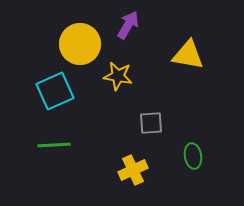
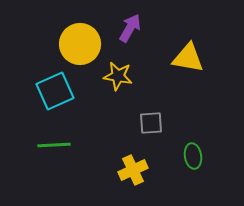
purple arrow: moved 2 px right, 3 px down
yellow triangle: moved 3 px down
